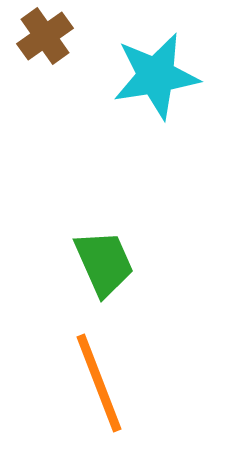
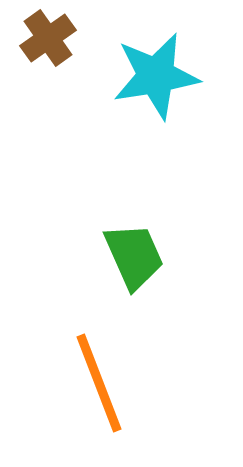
brown cross: moved 3 px right, 2 px down
green trapezoid: moved 30 px right, 7 px up
